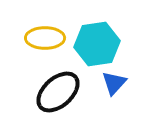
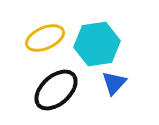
yellow ellipse: rotated 24 degrees counterclockwise
black ellipse: moved 2 px left, 2 px up
